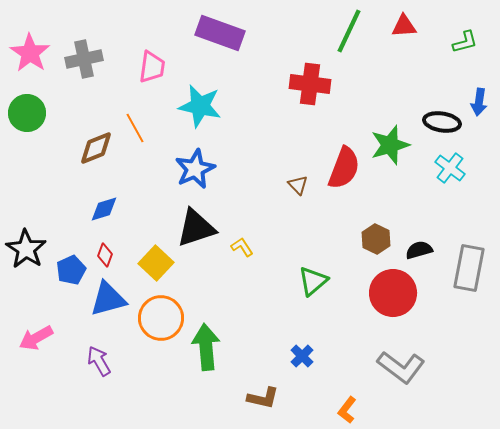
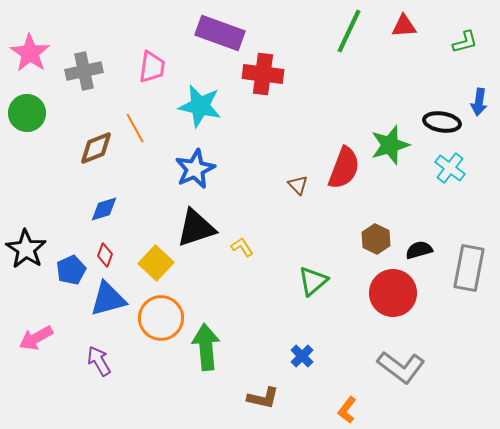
gray cross: moved 12 px down
red cross: moved 47 px left, 10 px up
